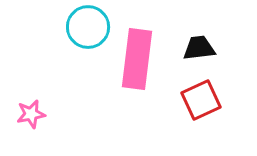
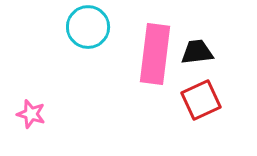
black trapezoid: moved 2 px left, 4 px down
pink rectangle: moved 18 px right, 5 px up
pink star: rotated 28 degrees clockwise
